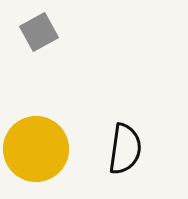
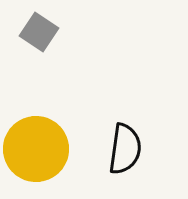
gray square: rotated 27 degrees counterclockwise
